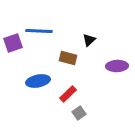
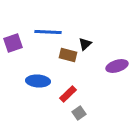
blue line: moved 9 px right, 1 px down
black triangle: moved 4 px left, 4 px down
brown rectangle: moved 3 px up
purple ellipse: rotated 15 degrees counterclockwise
blue ellipse: rotated 15 degrees clockwise
